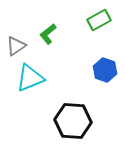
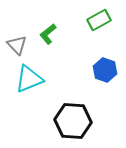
gray triangle: moved 1 px right, 1 px up; rotated 40 degrees counterclockwise
cyan triangle: moved 1 px left, 1 px down
